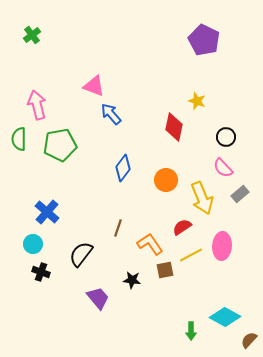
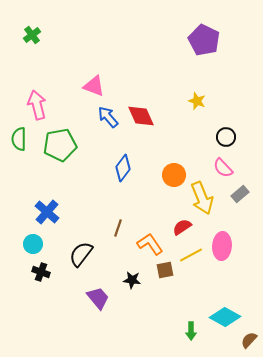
blue arrow: moved 3 px left, 3 px down
red diamond: moved 33 px left, 11 px up; rotated 36 degrees counterclockwise
orange circle: moved 8 px right, 5 px up
